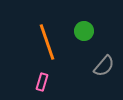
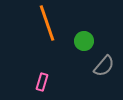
green circle: moved 10 px down
orange line: moved 19 px up
